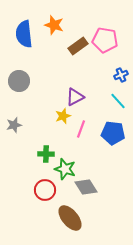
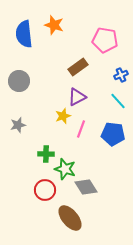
brown rectangle: moved 21 px down
purple triangle: moved 2 px right
gray star: moved 4 px right
blue pentagon: moved 1 px down
